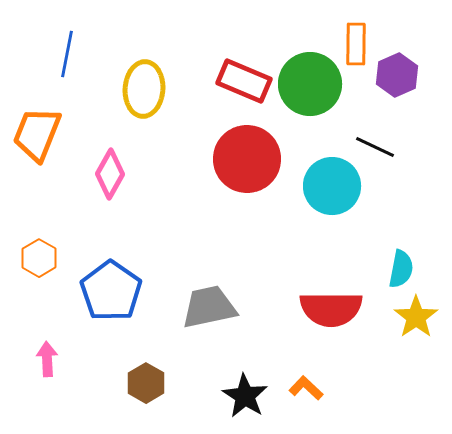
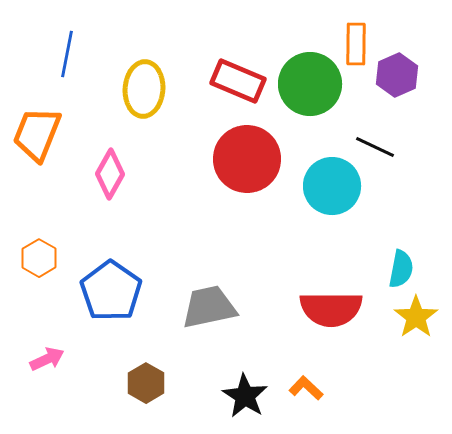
red rectangle: moved 6 px left
pink arrow: rotated 68 degrees clockwise
